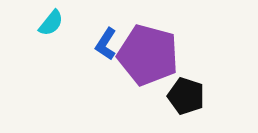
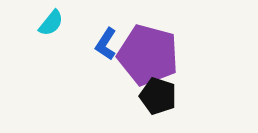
black pentagon: moved 28 px left
